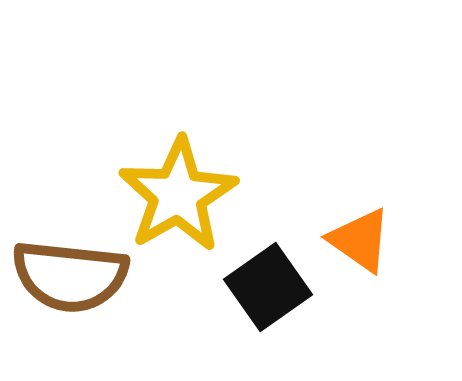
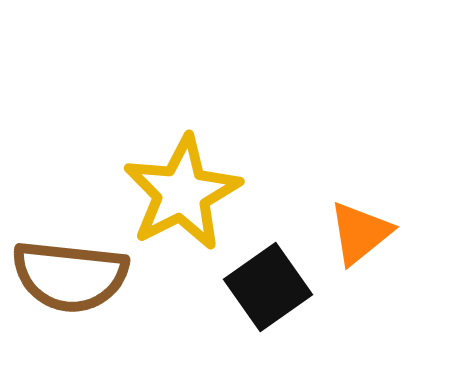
yellow star: moved 4 px right, 2 px up; rotated 3 degrees clockwise
orange triangle: moved 7 px up; rotated 46 degrees clockwise
